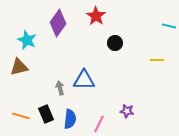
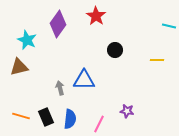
purple diamond: moved 1 px down
black circle: moved 7 px down
black rectangle: moved 3 px down
